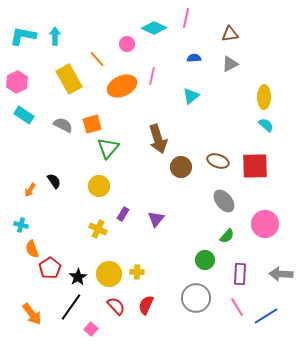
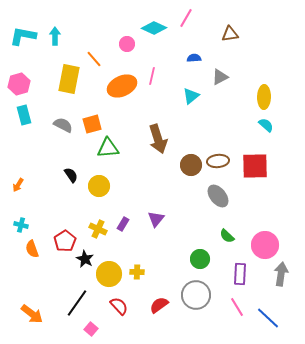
pink line at (186, 18): rotated 18 degrees clockwise
orange line at (97, 59): moved 3 px left
gray triangle at (230, 64): moved 10 px left, 13 px down
yellow rectangle at (69, 79): rotated 40 degrees clockwise
pink hexagon at (17, 82): moved 2 px right, 2 px down; rotated 10 degrees clockwise
cyan rectangle at (24, 115): rotated 42 degrees clockwise
green triangle at (108, 148): rotated 45 degrees clockwise
brown ellipse at (218, 161): rotated 25 degrees counterclockwise
brown circle at (181, 167): moved 10 px right, 2 px up
black semicircle at (54, 181): moved 17 px right, 6 px up
orange arrow at (30, 190): moved 12 px left, 5 px up
gray ellipse at (224, 201): moved 6 px left, 5 px up
purple rectangle at (123, 214): moved 10 px down
pink circle at (265, 224): moved 21 px down
green semicircle at (227, 236): rotated 91 degrees clockwise
green circle at (205, 260): moved 5 px left, 1 px up
red pentagon at (50, 268): moved 15 px right, 27 px up
gray arrow at (281, 274): rotated 95 degrees clockwise
black star at (78, 277): moved 7 px right, 18 px up; rotated 12 degrees counterclockwise
gray circle at (196, 298): moved 3 px up
red semicircle at (146, 305): moved 13 px right; rotated 30 degrees clockwise
red semicircle at (116, 306): moved 3 px right
black line at (71, 307): moved 6 px right, 4 px up
orange arrow at (32, 314): rotated 15 degrees counterclockwise
blue line at (266, 316): moved 2 px right, 2 px down; rotated 75 degrees clockwise
